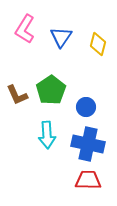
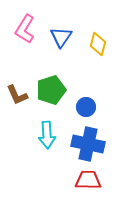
green pentagon: rotated 16 degrees clockwise
